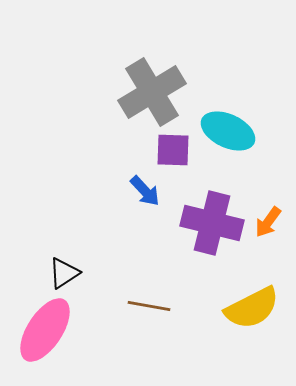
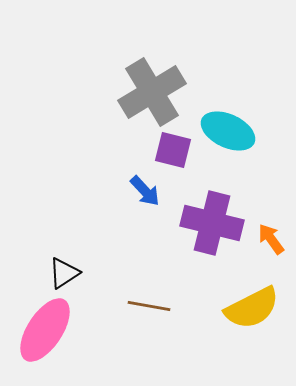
purple square: rotated 12 degrees clockwise
orange arrow: moved 3 px right, 17 px down; rotated 108 degrees clockwise
